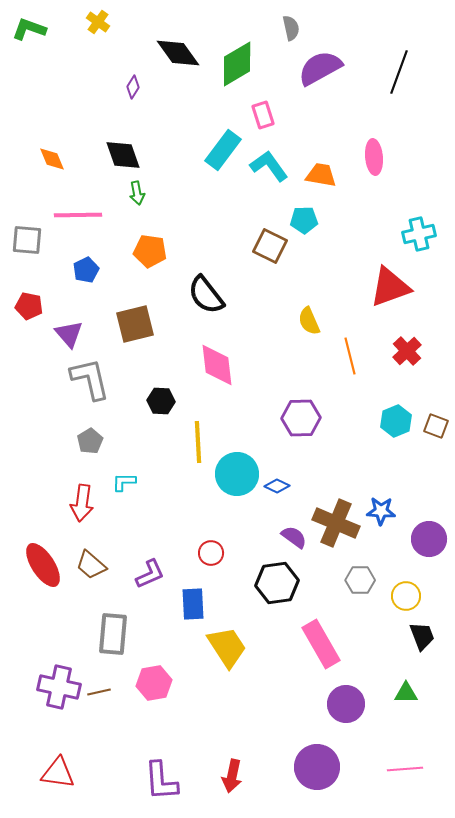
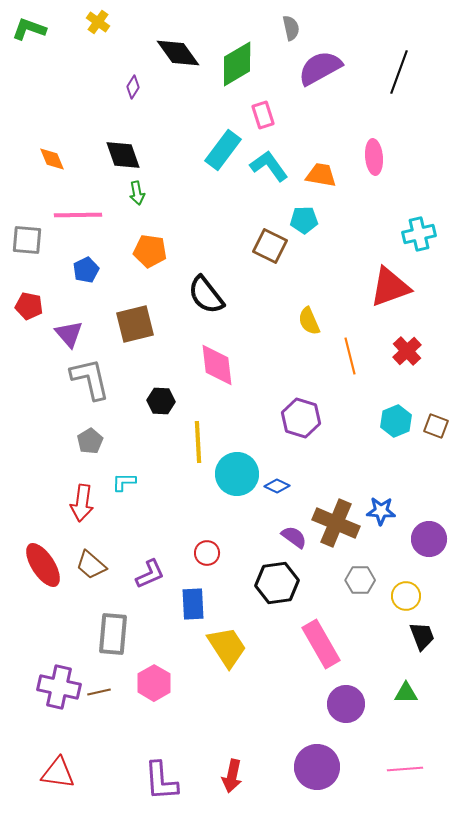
purple hexagon at (301, 418): rotated 18 degrees clockwise
red circle at (211, 553): moved 4 px left
pink hexagon at (154, 683): rotated 20 degrees counterclockwise
